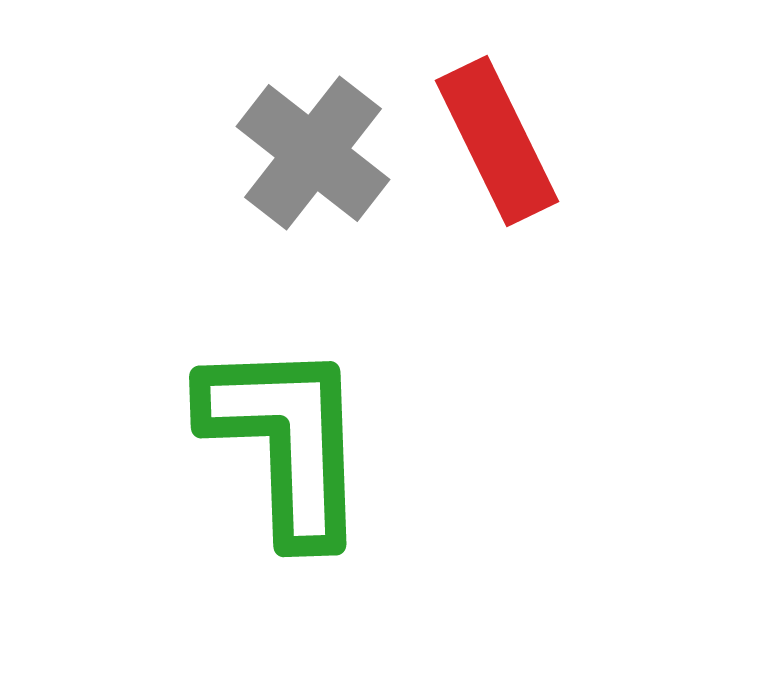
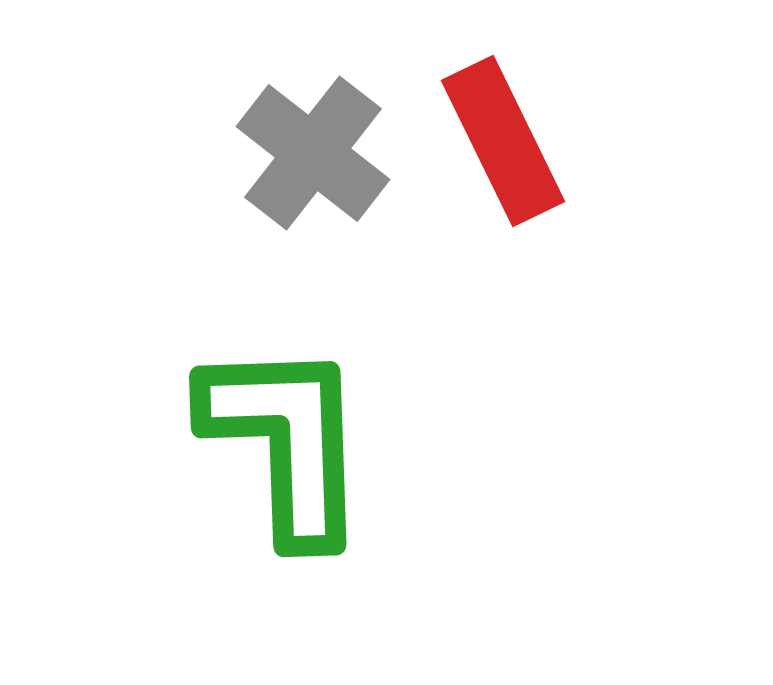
red rectangle: moved 6 px right
